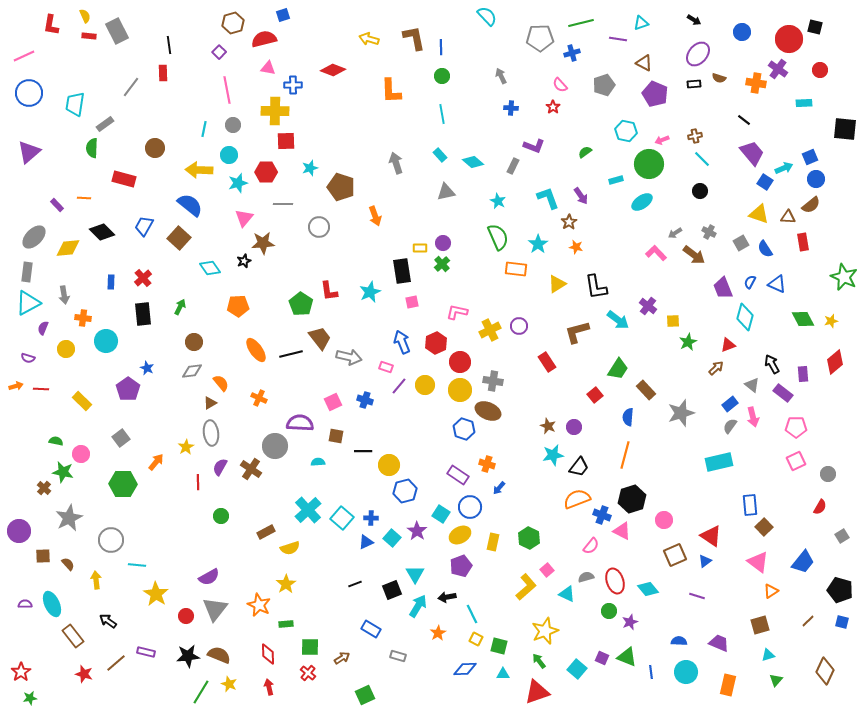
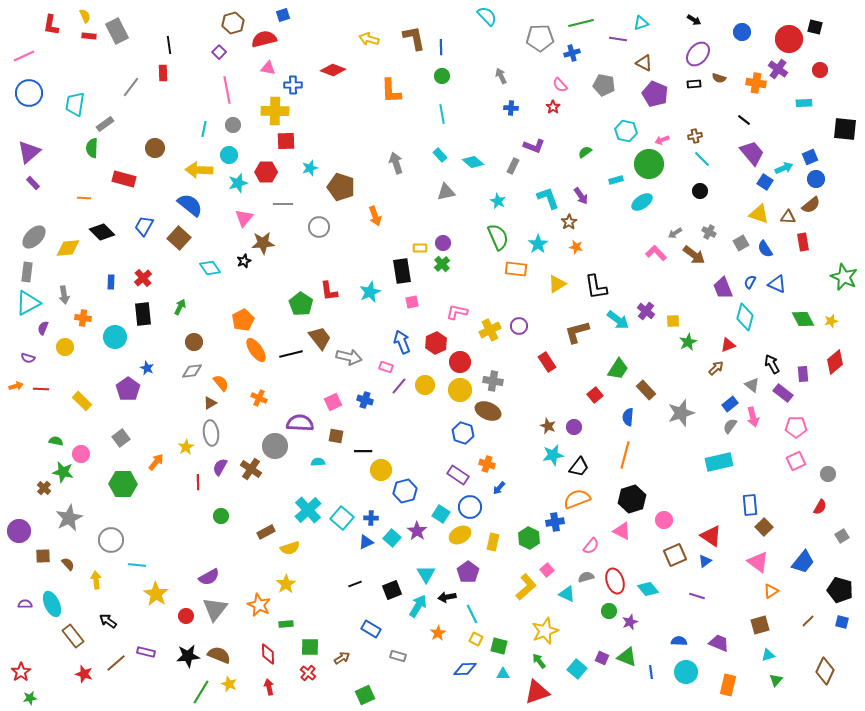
gray pentagon at (604, 85): rotated 30 degrees clockwise
purple rectangle at (57, 205): moved 24 px left, 22 px up
orange pentagon at (238, 306): moved 5 px right, 14 px down; rotated 25 degrees counterclockwise
purple cross at (648, 306): moved 2 px left, 5 px down
cyan circle at (106, 341): moved 9 px right, 4 px up
yellow circle at (66, 349): moved 1 px left, 2 px up
blue hexagon at (464, 429): moved 1 px left, 4 px down
yellow circle at (389, 465): moved 8 px left, 5 px down
blue cross at (602, 515): moved 47 px left, 7 px down; rotated 30 degrees counterclockwise
purple pentagon at (461, 566): moved 7 px right, 6 px down; rotated 15 degrees counterclockwise
cyan triangle at (415, 574): moved 11 px right
